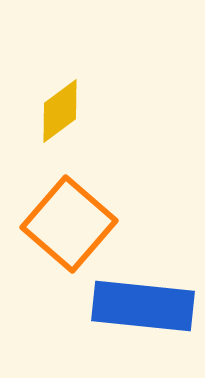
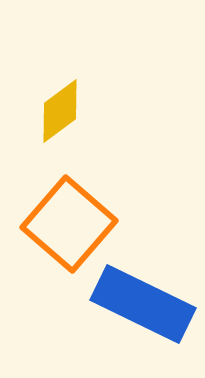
blue rectangle: moved 2 px up; rotated 20 degrees clockwise
